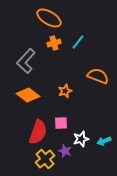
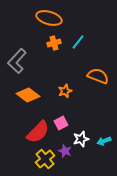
orange ellipse: rotated 15 degrees counterclockwise
gray L-shape: moved 9 px left
pink square: rotated 24 degrees counterclockwise
red semicircle: rotated 25 degrees clockwise
